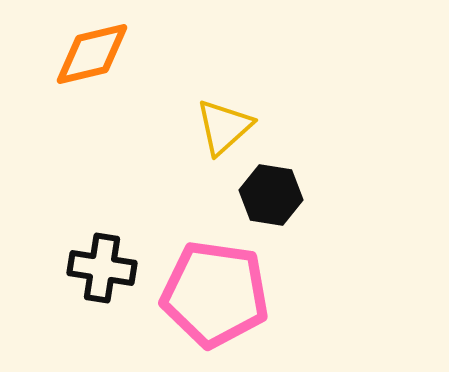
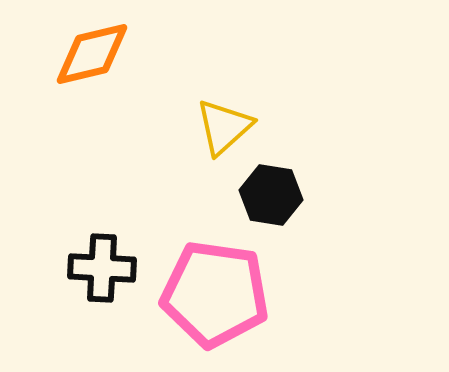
black cross: rotated 6 degrees counterclockwise
